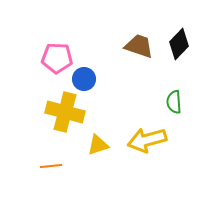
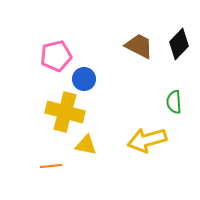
brown trapezoid: rotated 8 degrees clockwise
pink pentagon: moved 1 px left, 2 px up; rotated 16 degrees counterclockwise
yellow triangle: moved 12 px left; rotated 30 degrees clockwise
